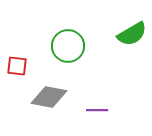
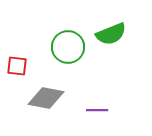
green semicircle: moved 21 px left; rotated 8 degrees clockwise
green circle: moved 1 px down
gray diamond: moved 3 px left, 1 px down
